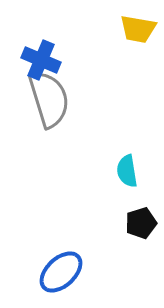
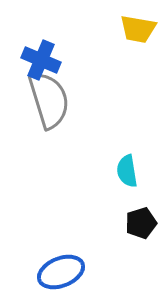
gray semicircle: moved 1 px down
blue ellipse: rotated 21 degrees clockwise
